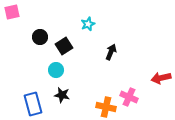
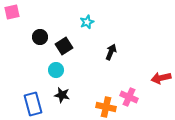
cyan star: moved 1 px left, 2 px up
